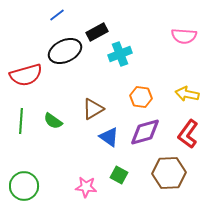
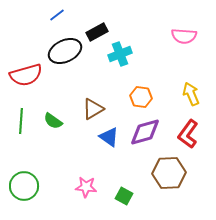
yellow arrow: moved 4 px right; rotated 55 degrees clockwise
green square: moved 5 px right, 21 px down
